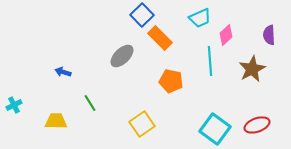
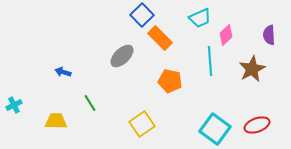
orange pentagon: moved 1 px left
